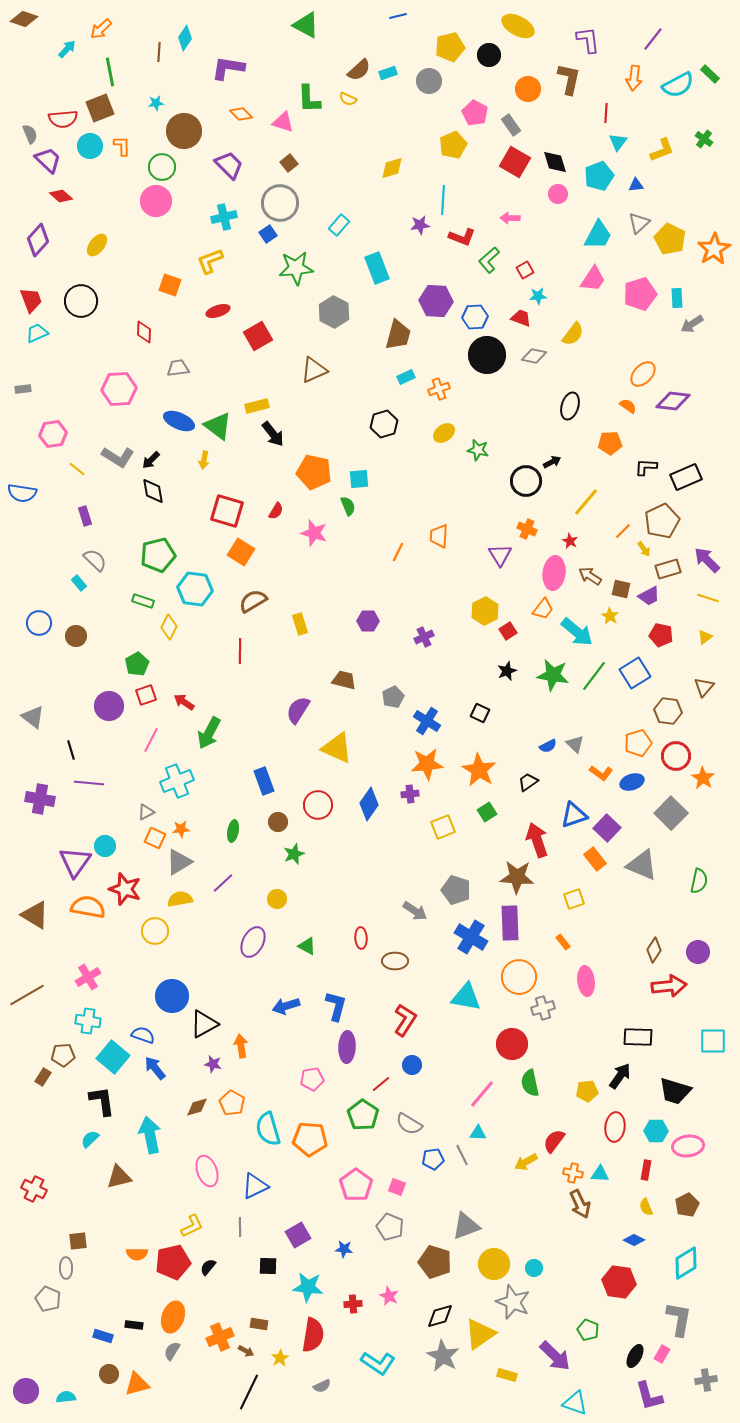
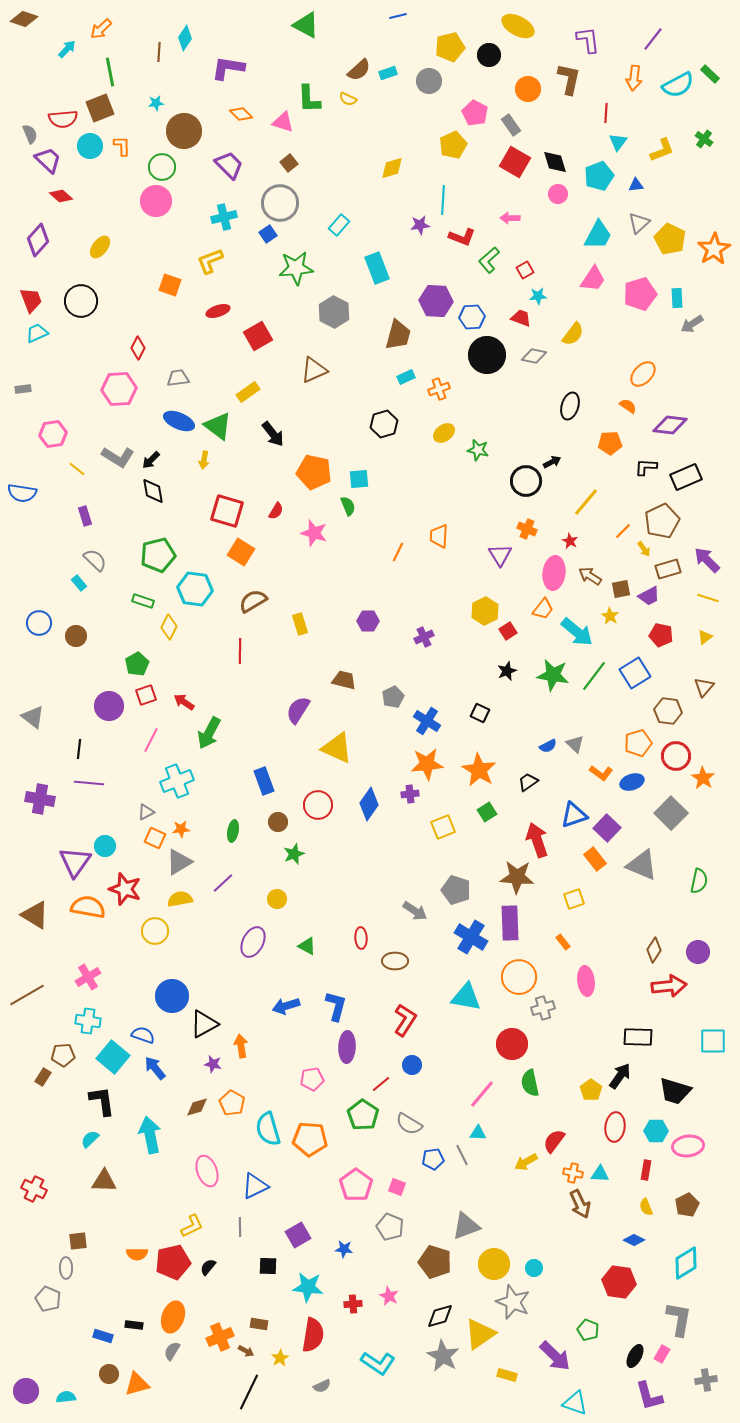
yellow ellipse at (97, 245): moved 3 px right, 2 px down
blue hexagon at (475, 317): moved 3 px left
red diamond at (144, 332): moved 6 px left, 16 px down; rotated 25 degrees clockwise
gray trapezoid at (178, 368): moved 10 px down
purple diamond at (673, 401): moved 3 px left, 24 px down
yellow rectangle at (257, 406): moved 9 px left, 14 px up; rotated 20 degrees counterclockwise
brown square at (621, 589): rotated 24 degrees counterclockwise
black line at (71, 750): moved 8 px right, 1 px up; rotated 24 degrees clockwise
yellow pentagon at (587, 1091): moved 4 px right, 1 px up; rotated 30 degrees counterclockwise
brown triangle at (119, 1177): moved 15 px left, 4 px down; rotated 16 degrees clockwise
